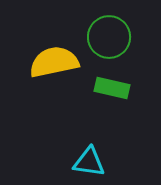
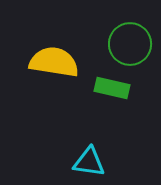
green circle: moved 21 px right, 7 px down
yellow semicircle: rotated 21 degrees clockwise
